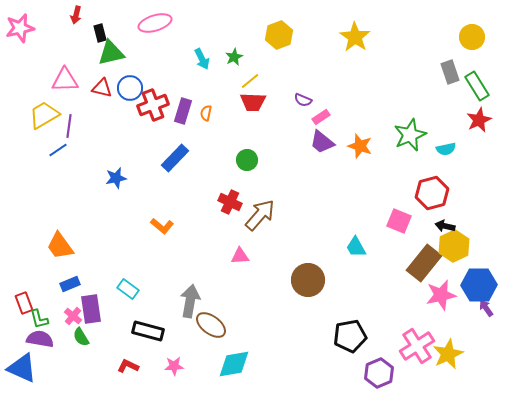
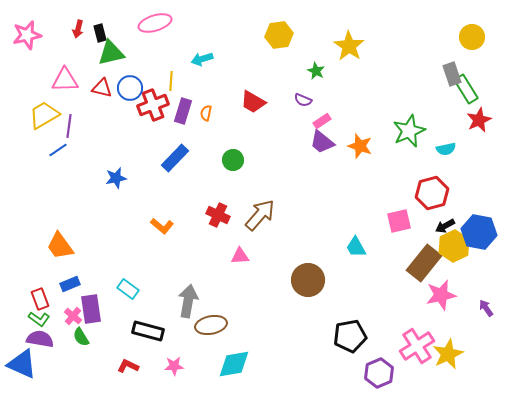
red arrow at (76, 15): moved 2 px right, 14 px down
pink star at (20, 28): moved 7 px right, 7 px down
yellow hexagon at (279, 35): rotated 12 degrees clockwise
yellow star at (355, 37): moved 6 px left, 9 px down
green star at (234, 57): moved 82 px right, 14 px down; rotated 18 degrees counterclockwise
cyan arrow at (202, 59): rotated 100 degrees clockwise
gray rectangle at (450, 72): moved 2 px right, 2 px down
yellow line at (250, 81): moved 79 px left; rotated 48 degrees counterclockwise
green rectangle at (477, 86): moved 11 px left, 3 px down
red trapezoid at (253, 102): rotated 28 degrees clockwise
pink rectangle at (321, 117): moved 1 px right, 4 px down
green star at (410, 135): moved 1 px left, 4 px up
green circle at (247, 160): moved 14 px left
red cross at (230, 202): moved 12 px left, 13 px down
pink square at (399, 221): rotated 35 degrees counterclockwise
black arrow at (445, 226): rotated 42 degrees counterclockwise
blue hexagon at (479, 285): moved 53 px up; rotated 12 degrees clockwise
gray arrow at (190, 301): moved 2 px left
red rectangle at (24, 303): moved 16 px right, 4 px up
green L-shape at (39, 319): rotated 40 degrees counterclockwise
brown ellipse at (211, 325): rotated 48 degrees counterclockwise
blue triangle at (22, 368): moved 4 px up
